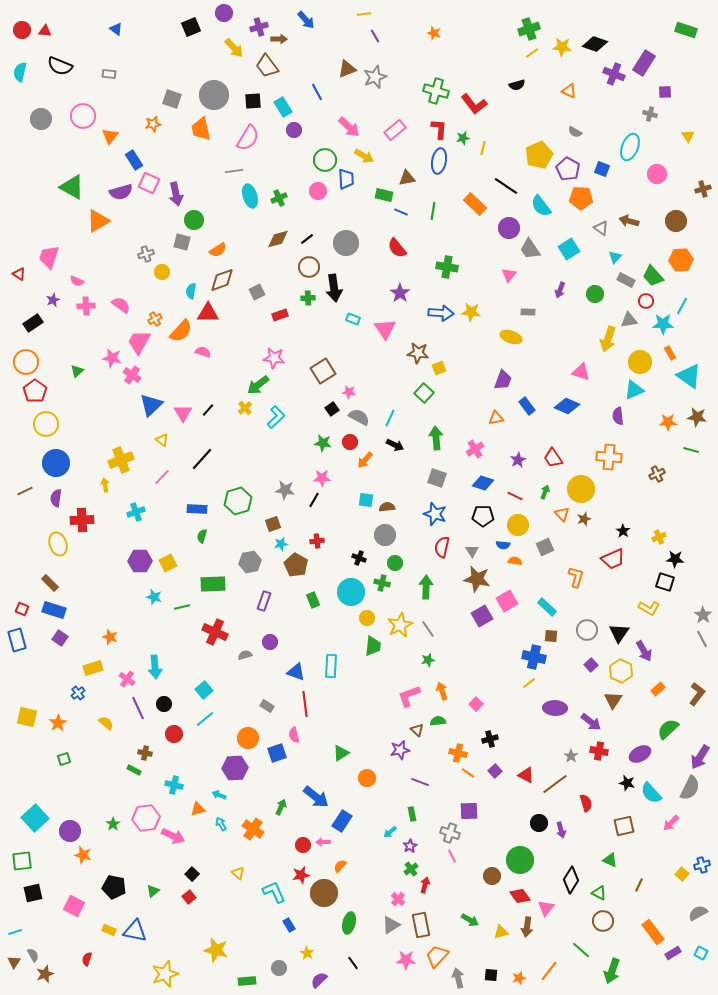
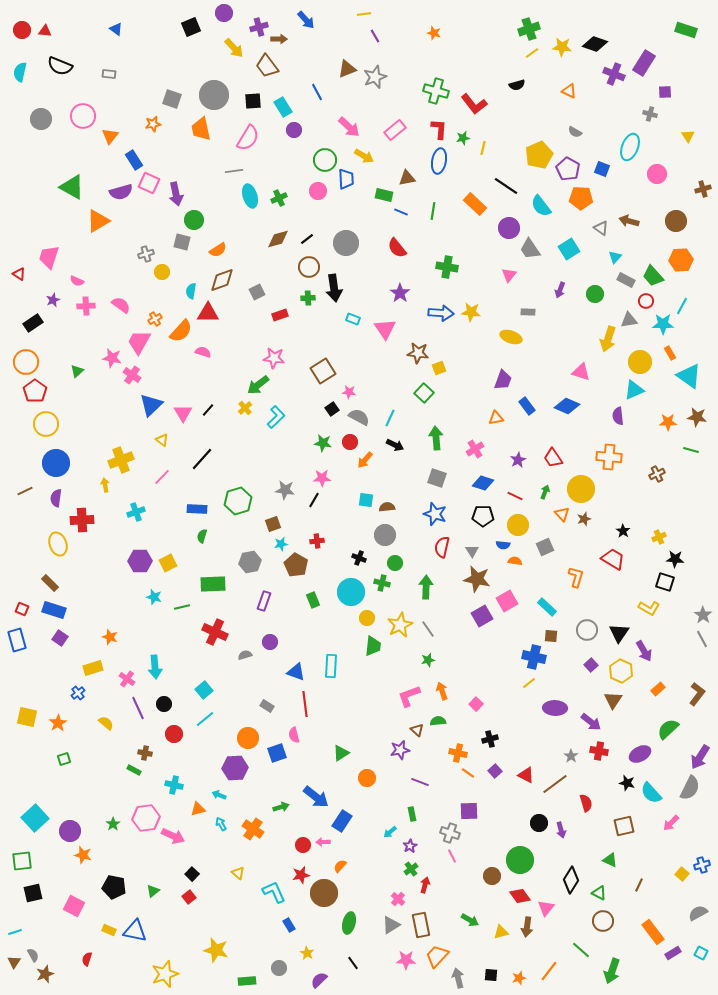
red trapezoid at (613, 559): rotated 125 degrees counterclockwise
green arrow at (281, 807): rotated 49 degrees clockwise
